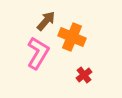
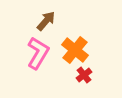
orange cross: moved 3 px right, 13 px down; rotated 16 degrees clockwise
